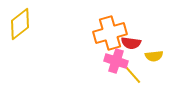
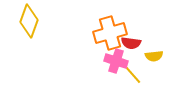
yellow diamond: moved 9 px right, 3 px up; rotated 32 degrees counterclockwise
